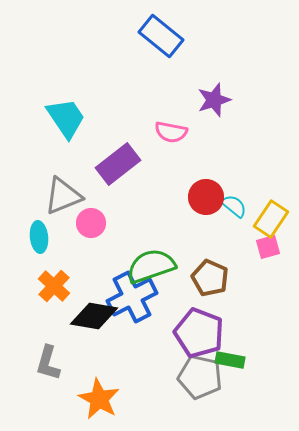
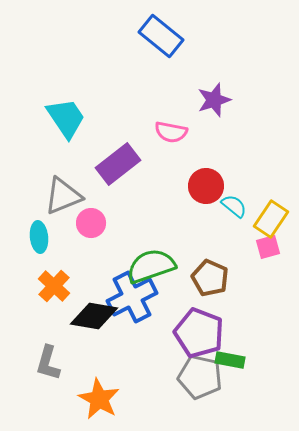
red circle: moved 11 px up
